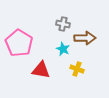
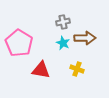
gray cross: moved 2 px up; rotated 24 degrees counterclockwise
cyan star: moved 6 px up
